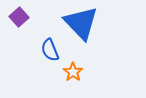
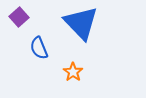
blue semicircle: moved 11 px left, 2 px up
